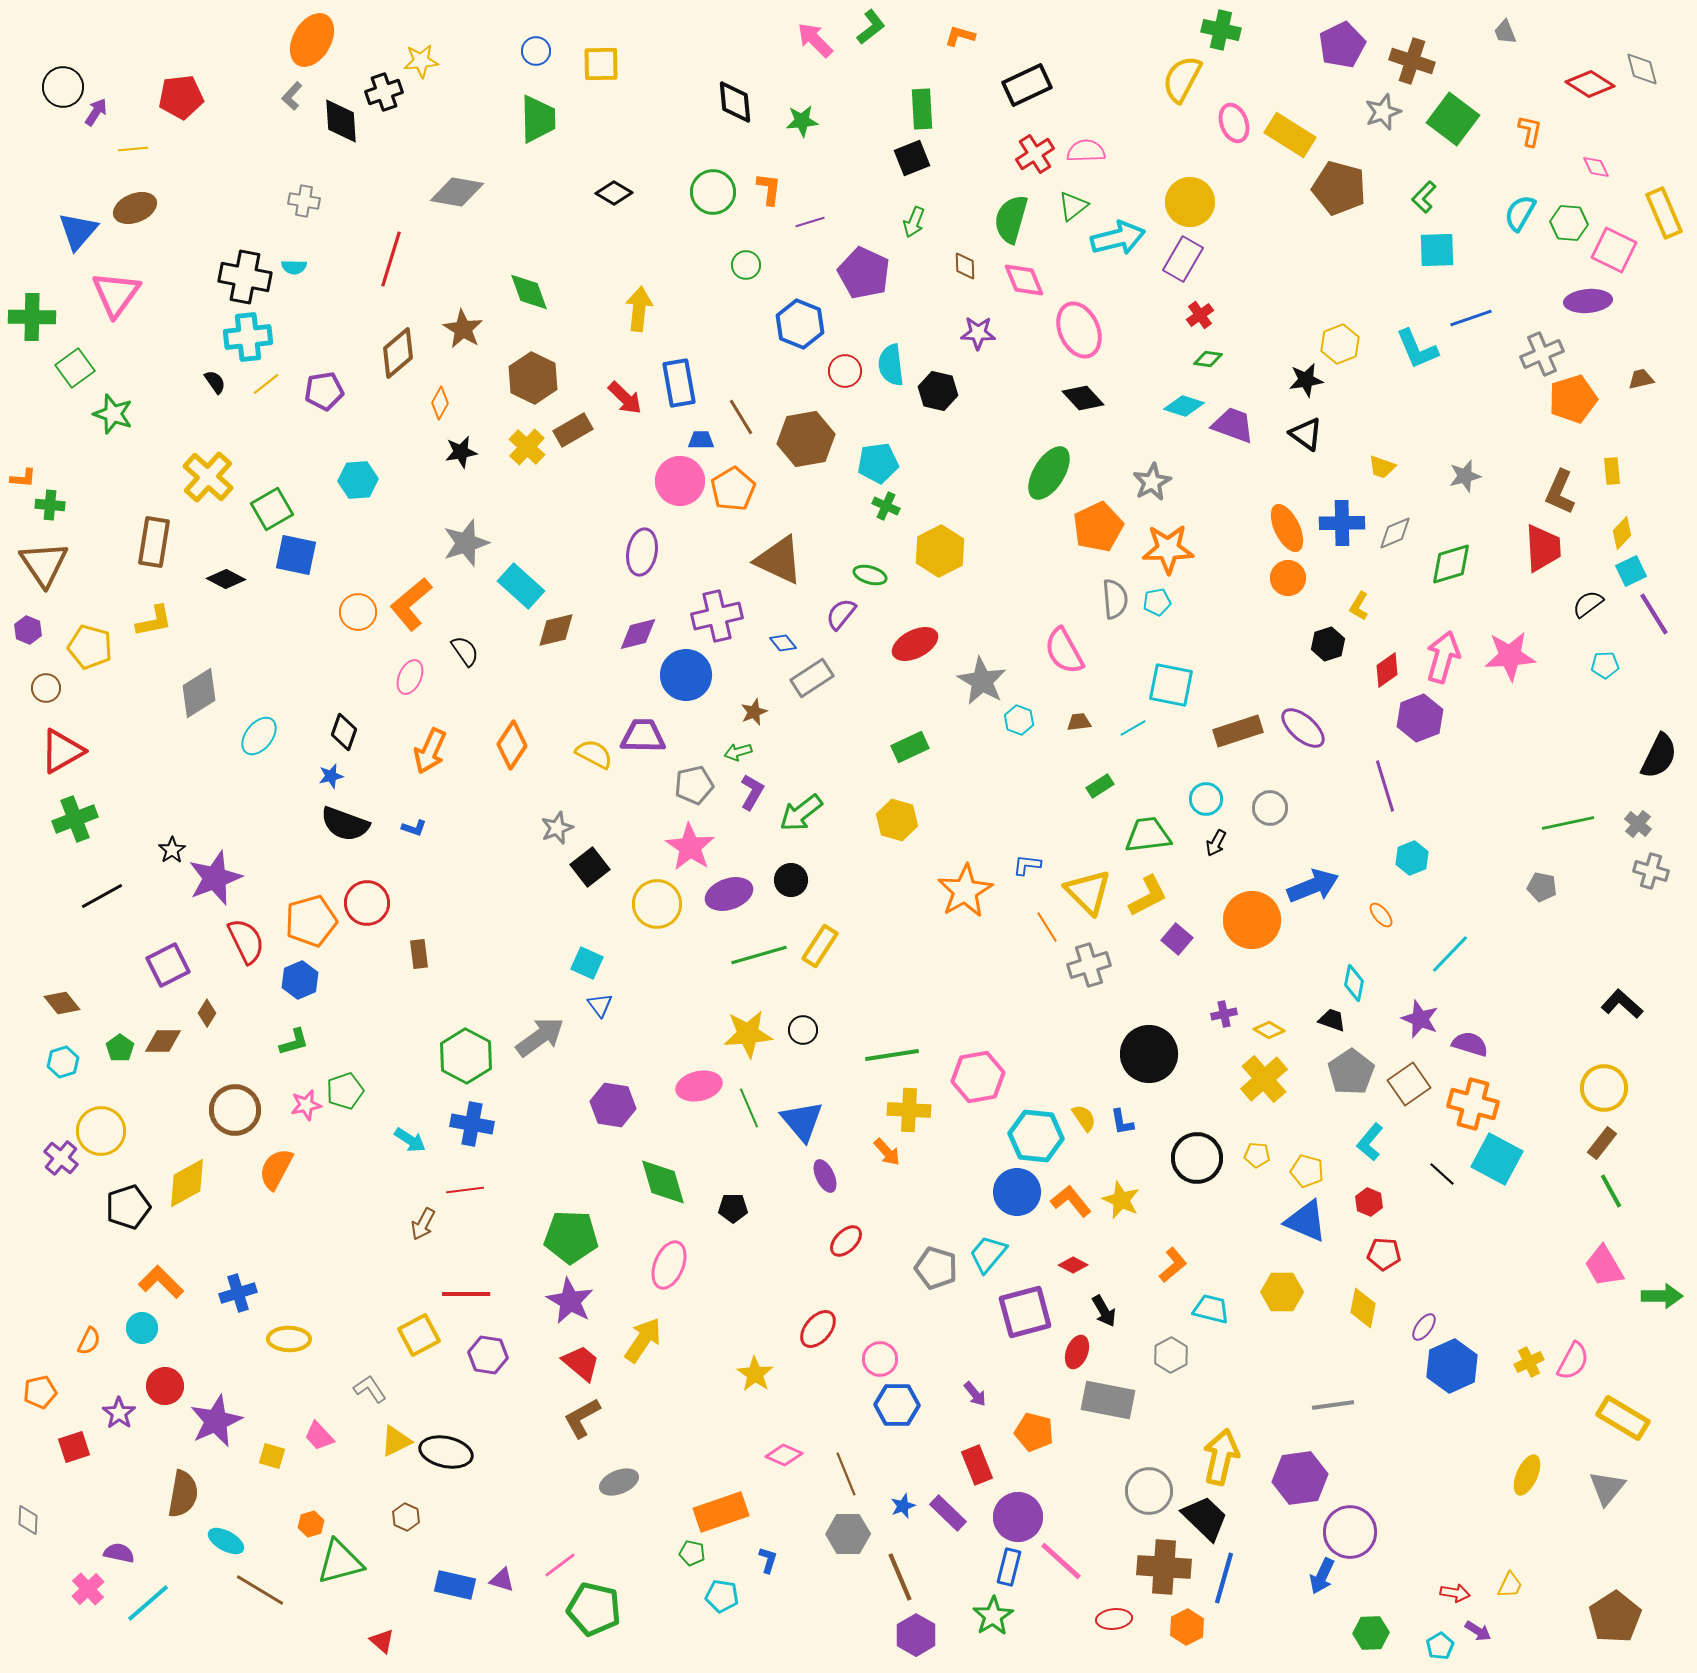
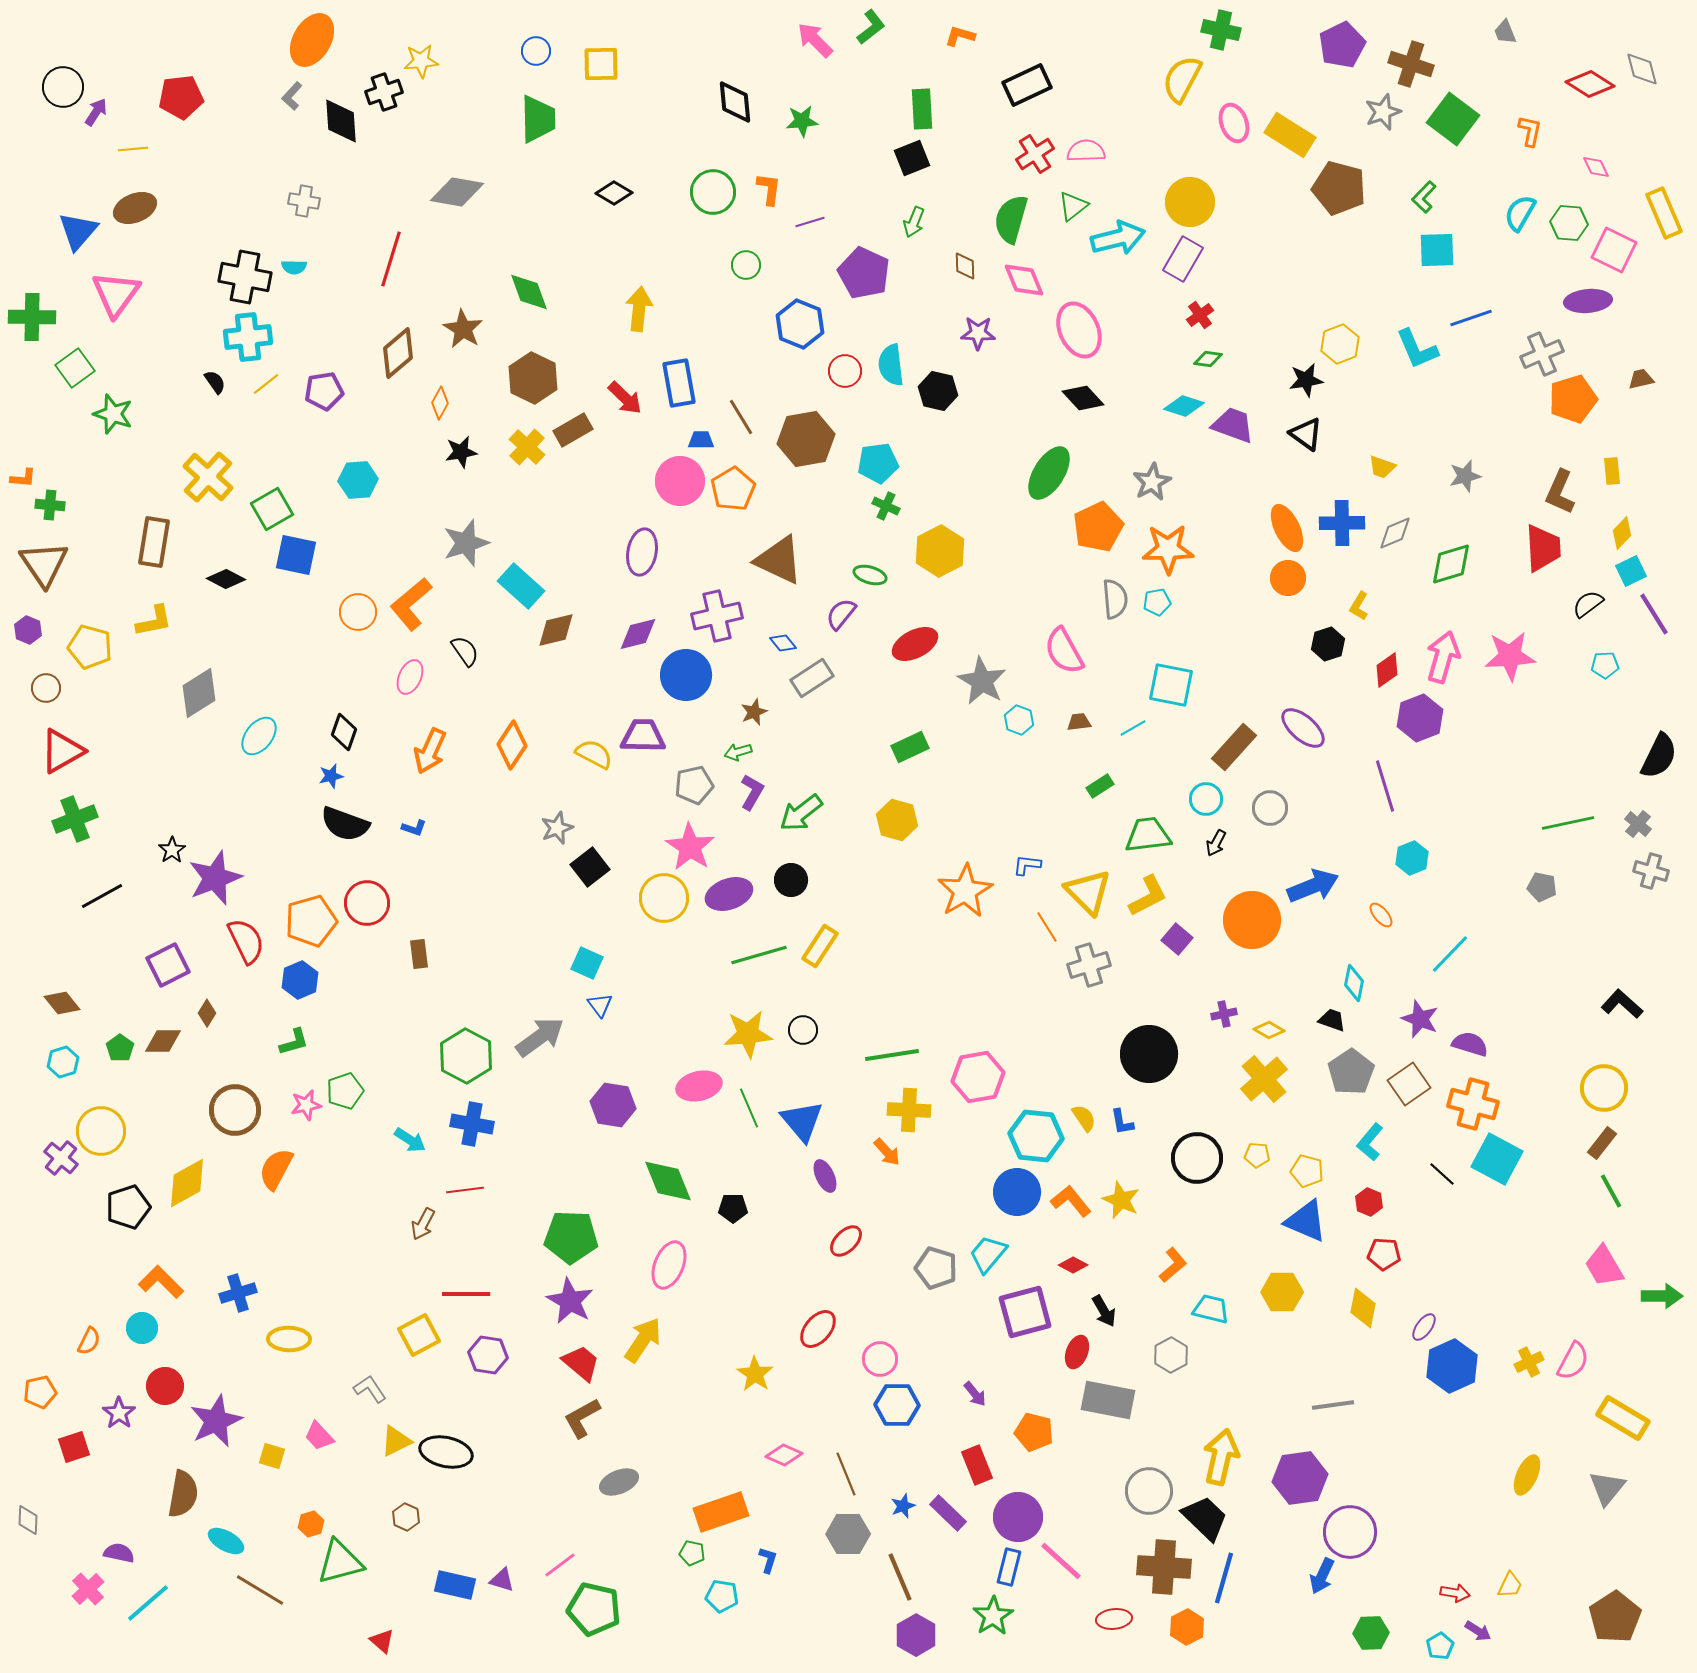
brown cross at (1412, 61): moved 1 px left, 3 px down
brown rectangle at (1238, 731): moved 4 px left, 16 px down; rotated 30 degrees counterclockwise
yellow circle at (657, 904): moved 7 px right, 6 px up
green diamond at (663, 1182): moved 5 px right, 1 px up; rotated 6 degrees counterclockwise
